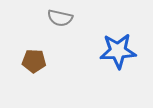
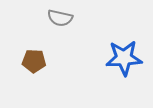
blue star: moved 6 px right, 7 px down
